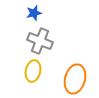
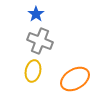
blue star: moved 2 px right, 1 px down; rotated 21 degrees counterclockwise
orange ellipse: rotated 44 degrees clockwise
